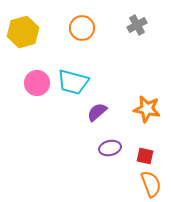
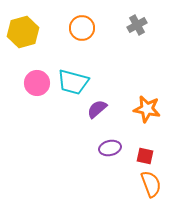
purple semicircle: moved 3 px up
